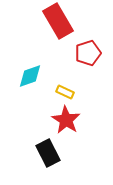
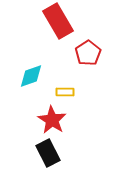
red pentagon: rotated 15 degrees counterclockwise
cyan diamond: moved 1 px right
yellow rectangle: rotated 24 degrees counterclockwise
red star: moved 14 px left
